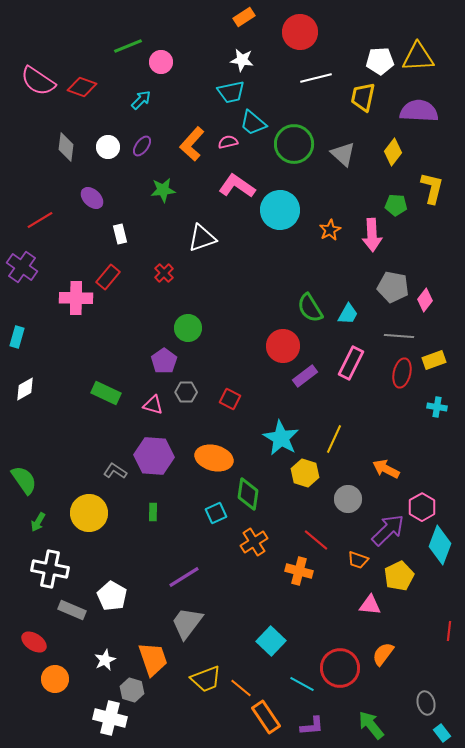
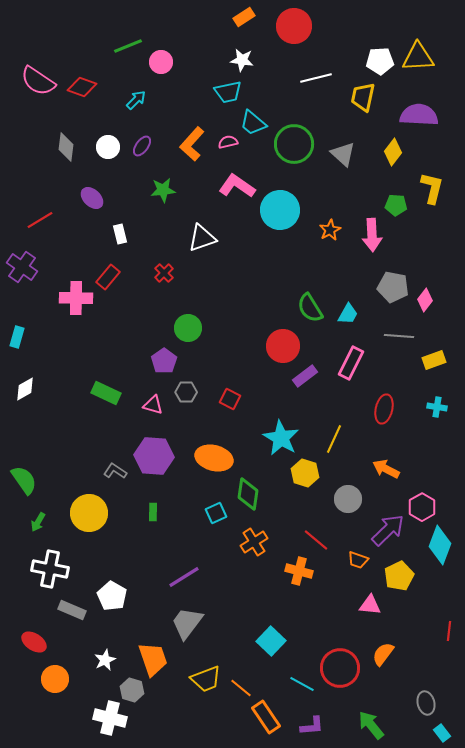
red circle at (300, 32): moved 6 px left, 6 px up
cyan trapezoid at (231, 92): moved 3 px left
cyan arrow at (141, 100): moved 5 px left
purple semicircle at (419, 111): moved 4 px down
red ellipse at (402, 373): moved 18 px left, 36 px down
